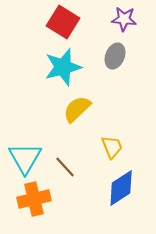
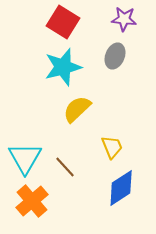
orange cross: moved 2 px left, 2 px down; rotated 28 degrees counterclockwise
